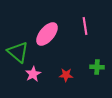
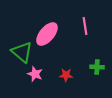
green triangle: moved 4 px right
pink star: moved 2 px right; rotated 21 degrees counterclockwise
